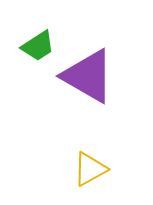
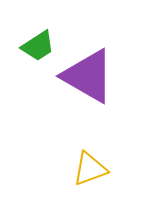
yellow triangle: rotated 9 degrees clockwise
